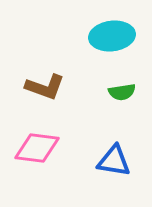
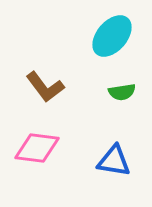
cyan ellipse: rotated 42 degrees counterclockwise
brown L-shape: rotated 33 degrees clockwise
